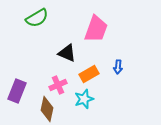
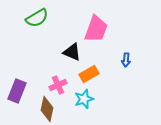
black triangle: moved 5 px right, 1 px up
blue arrow: moved 8 px right, 7 px up
